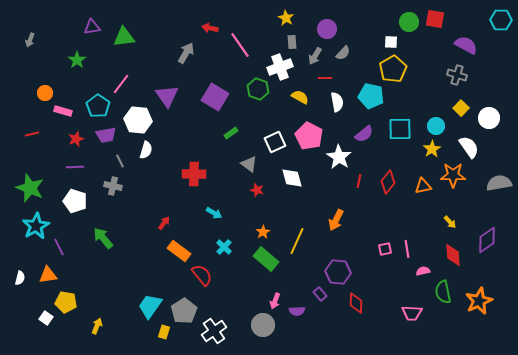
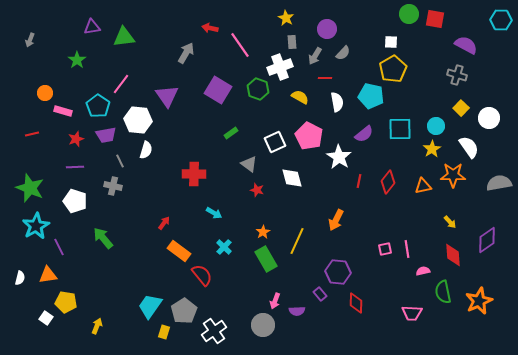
green circle at (409, 22): moved 8 px up
purple square at (215, 97): moved 3 px right, 7 px up
green rectangle at (266, 259): rotated 20 degrees clockwise
